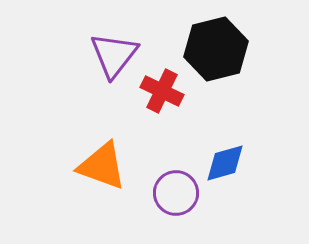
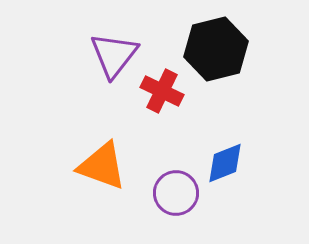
blue diamond: rotated 6 degrees counterclockwise
